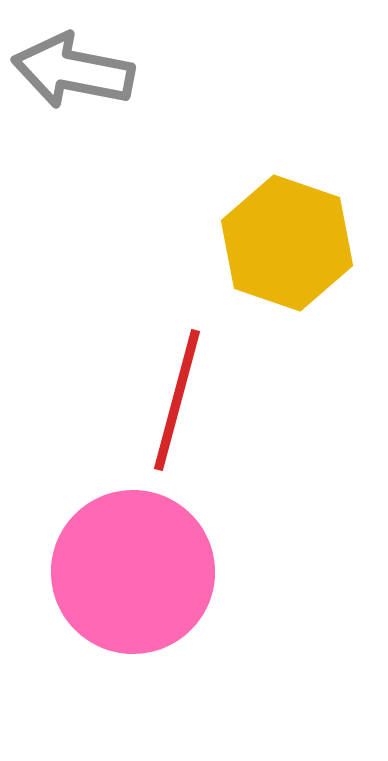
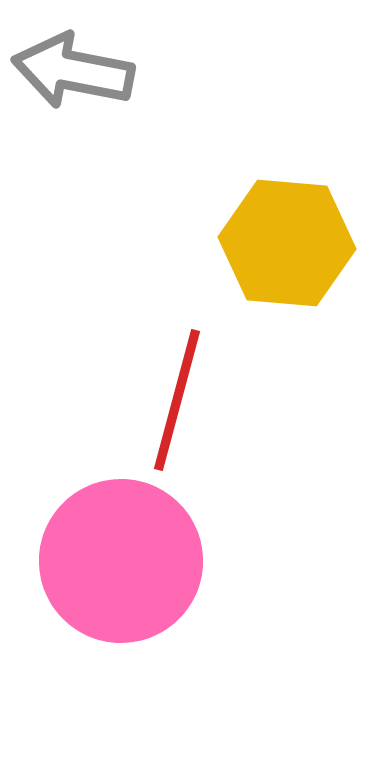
yellow hexagon: rotated 14 degrees counterclockwise
pink circle: moved 12 px left, 11 px up
